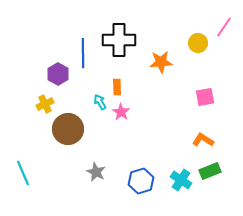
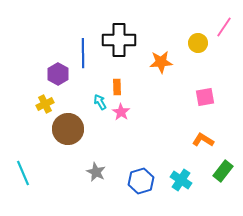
green rectangle: moved 13 px right; rotated 30 degrees counterclockwise
